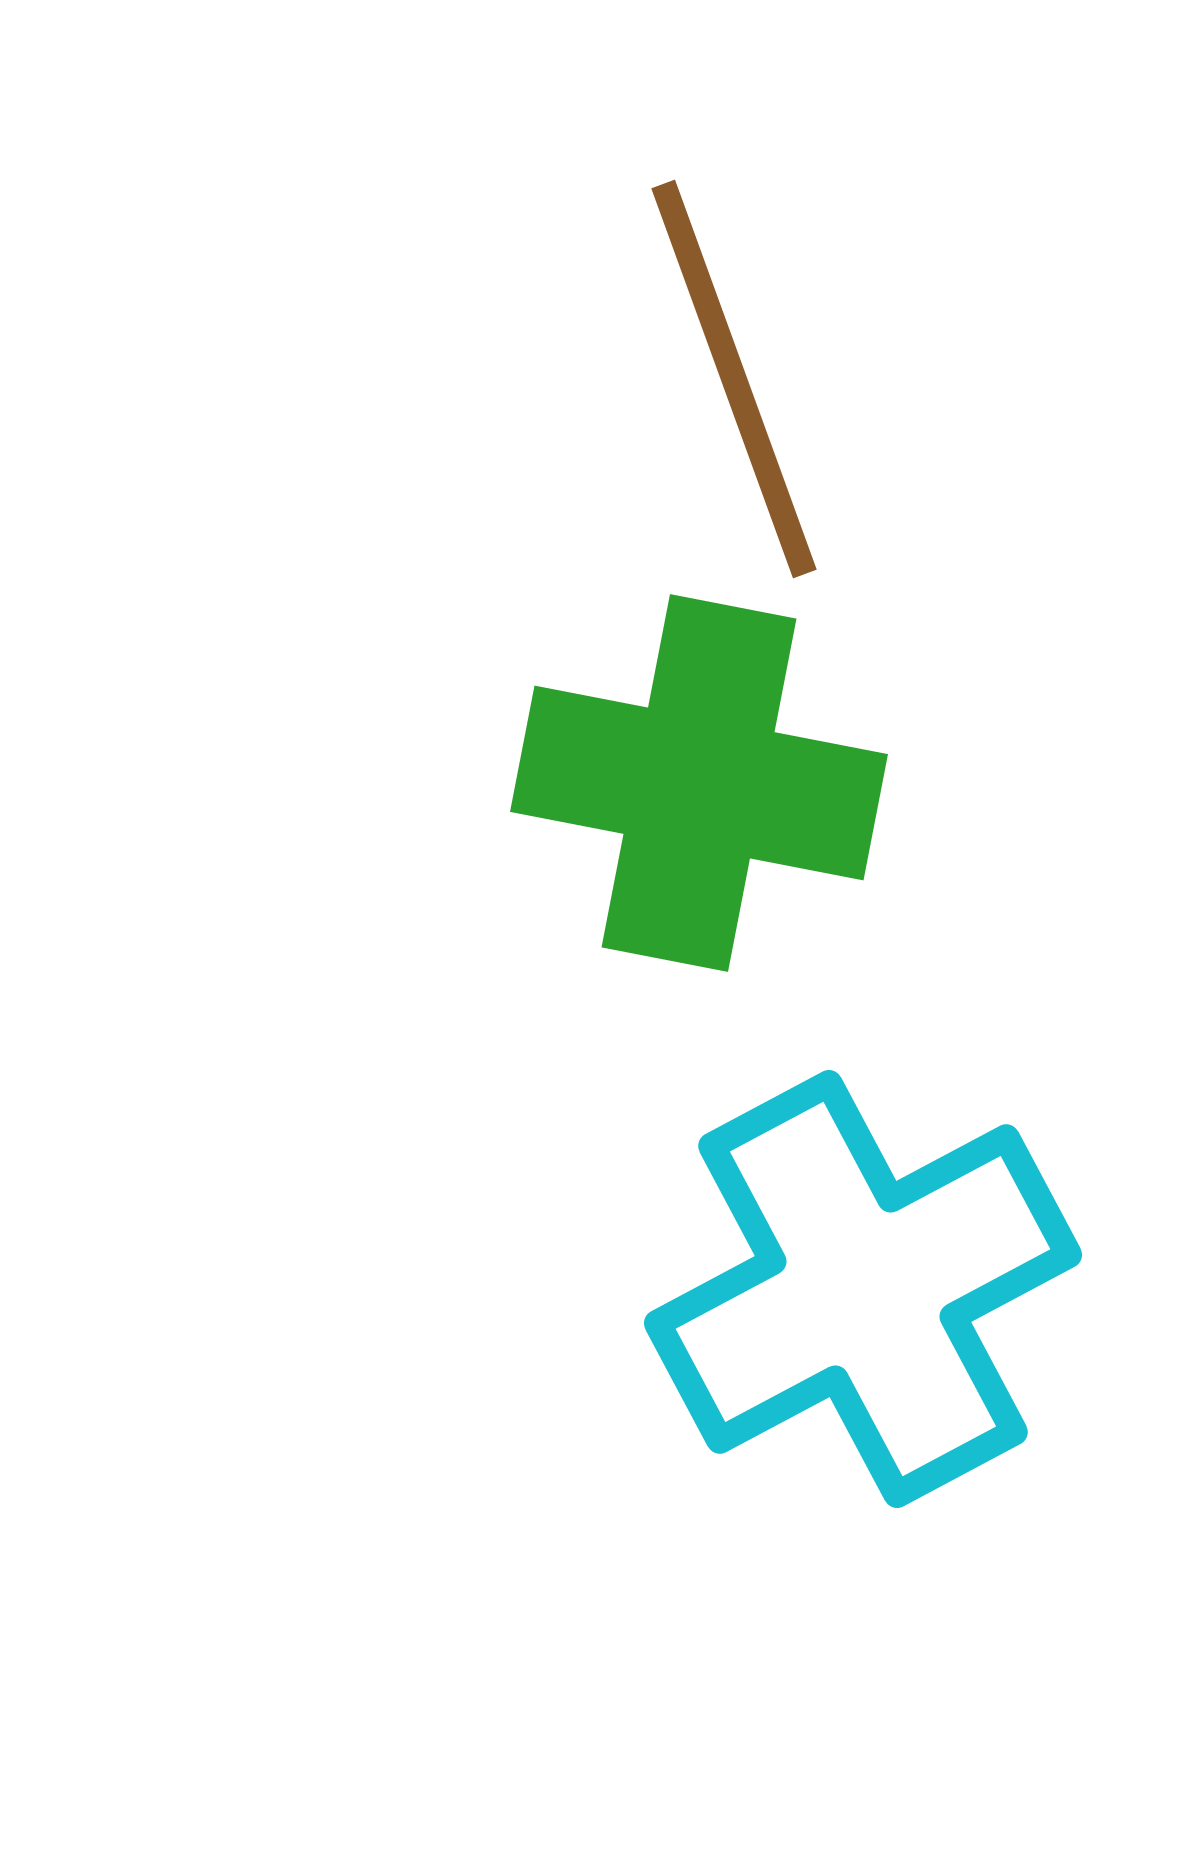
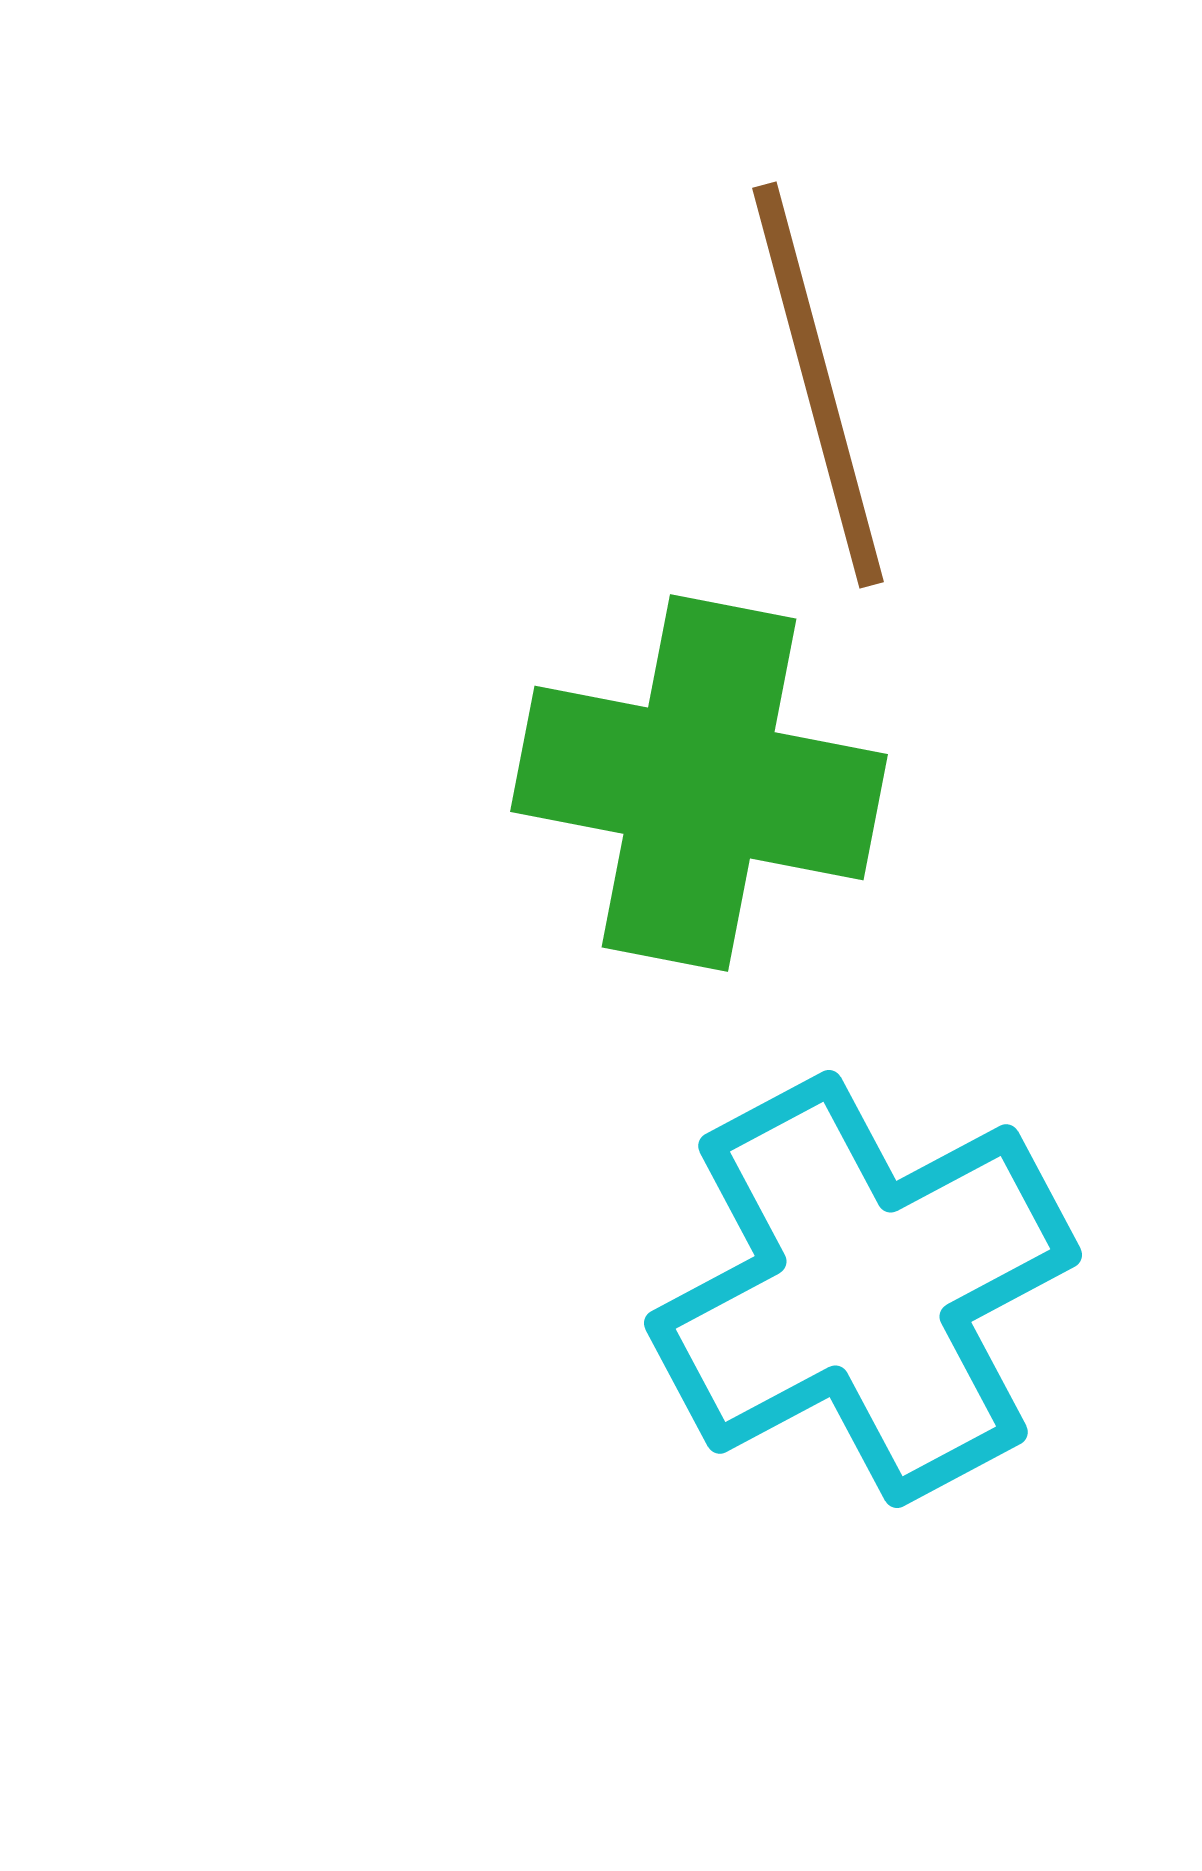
brown line: moved 84 px right, 6 px down; rotated 5 degrees clockwise
